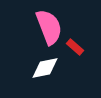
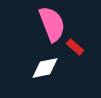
pink semicircle: moved 3 px right, 3 px up
